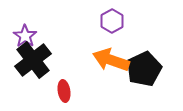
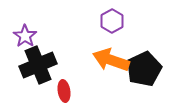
black cross: moved 5 px right, 5 px down; rotated 15 degrees clockwise
